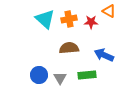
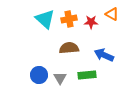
orange triangle: moved 3 px right, 3 px down
